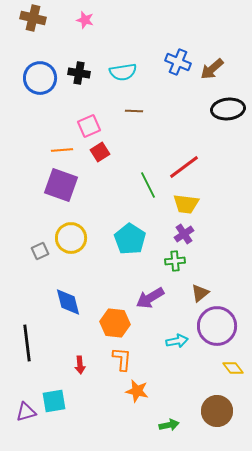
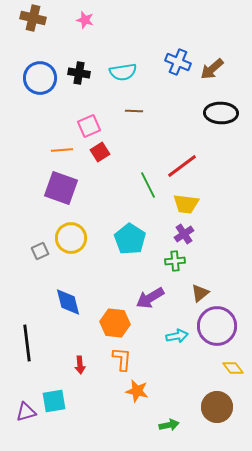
black ellipse: moved 7 px left, 4 px down; rotated 8 degrees clockwise
red line: moved 2 px left, 1 px up
purple square: moved 3 px down
cyan arrow: moved 5 px up
brown circle: moved 4 px up
